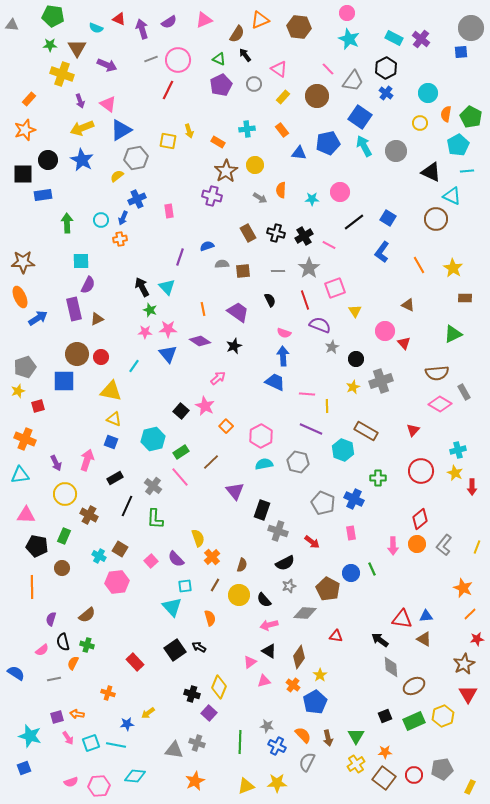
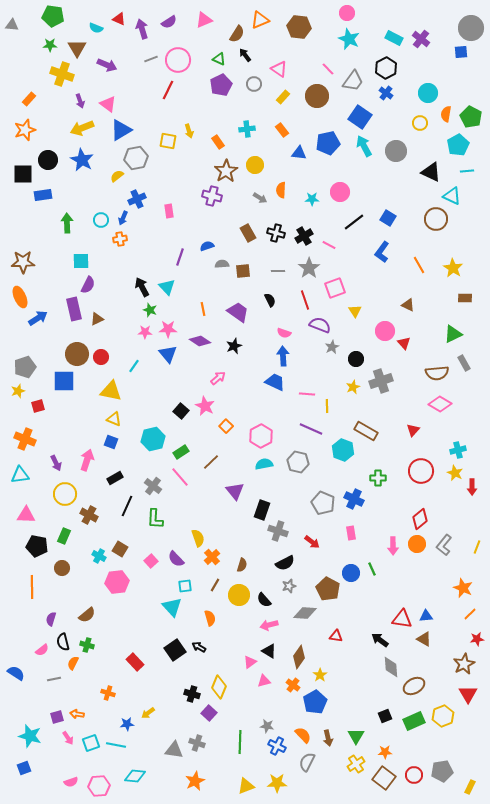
orange rectangle at (218, 142): rotated 24 degrees clockwise
gray rectangle at (464, 392): moved 29 px up
gray pentagon at (442, 769): moved 2 px down
